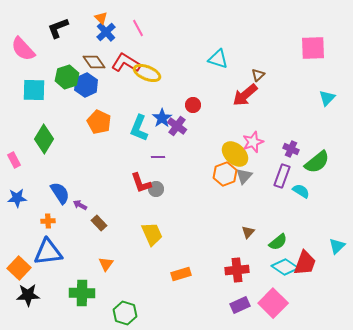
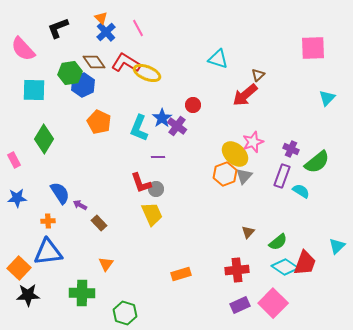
green hexagon at (67, 77): moved 3 px right, 4 px up; rotated 10 degrees clockwise
blue hexagon at (86, 85): moved 3 px left
yellow trapezoid at (152, 234): moved 20 px up
